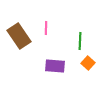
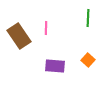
green line: moved 8 px right, 23 px up
orange square: moved 3 px up
